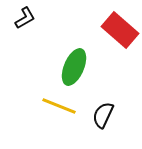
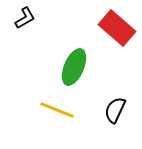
red rectangle: moved 3 px left, 2 px up
yellow line: moved 2 px left, 4 px down
black semicircle: moved 12 px right, 5 px up
